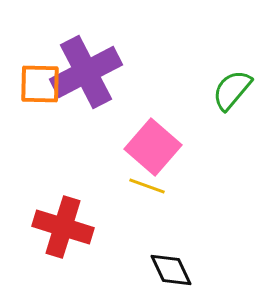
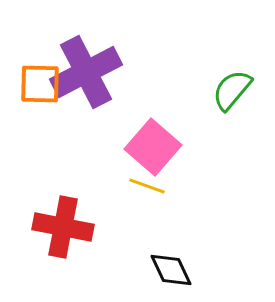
red cross: rotated 6 degrees counterclockwise
